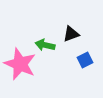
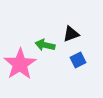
blue square: moved 7 px left
pink star: rotated 16 degrees clockwise
